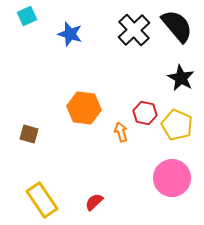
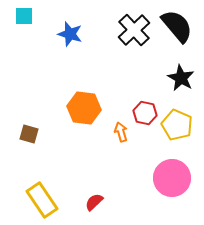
cyan square: moved 3 px left; rotated 24 degrees clockwise
